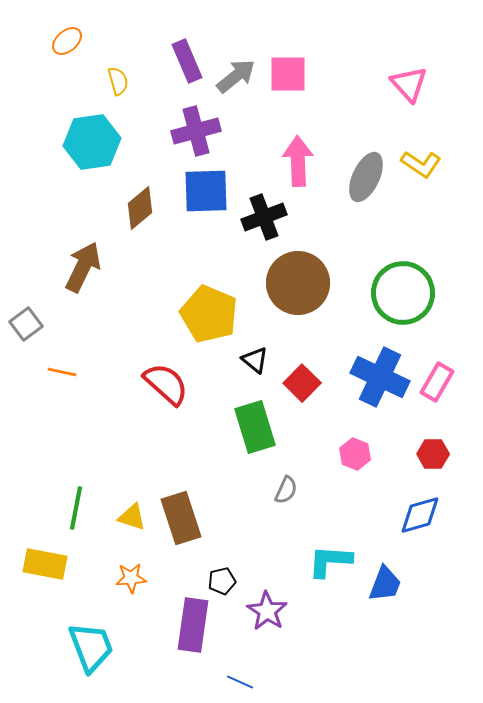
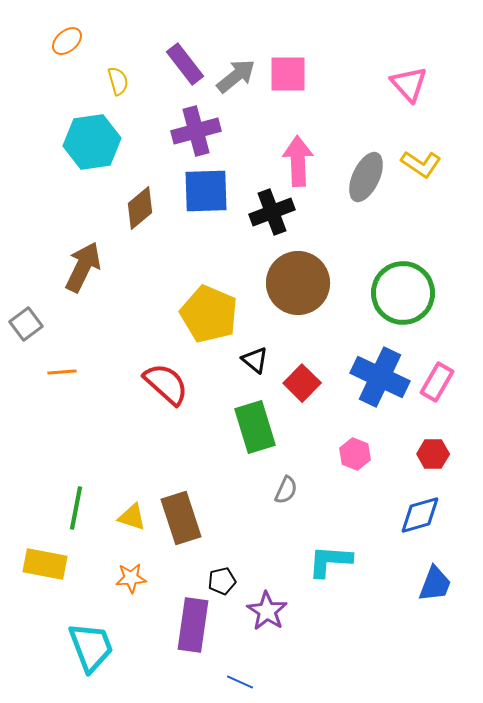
purple rectangle at (187, 61): moved 2 px left, 3 px down; rotated 15 degrees counterclockwise
black cross at (264, 217): moved 8 px right, 5 px up
orange line at (62, 372): rotated 16 degrees counterclockwise
blue trapezoid at (385, 584): moved 50 px right
